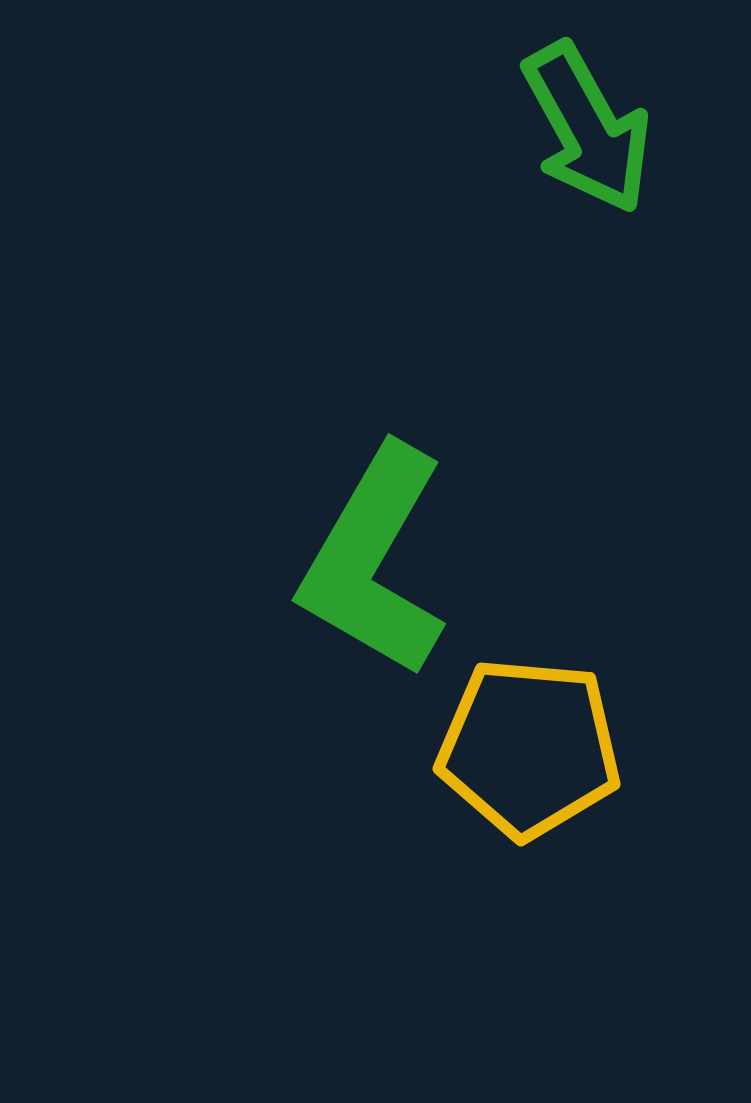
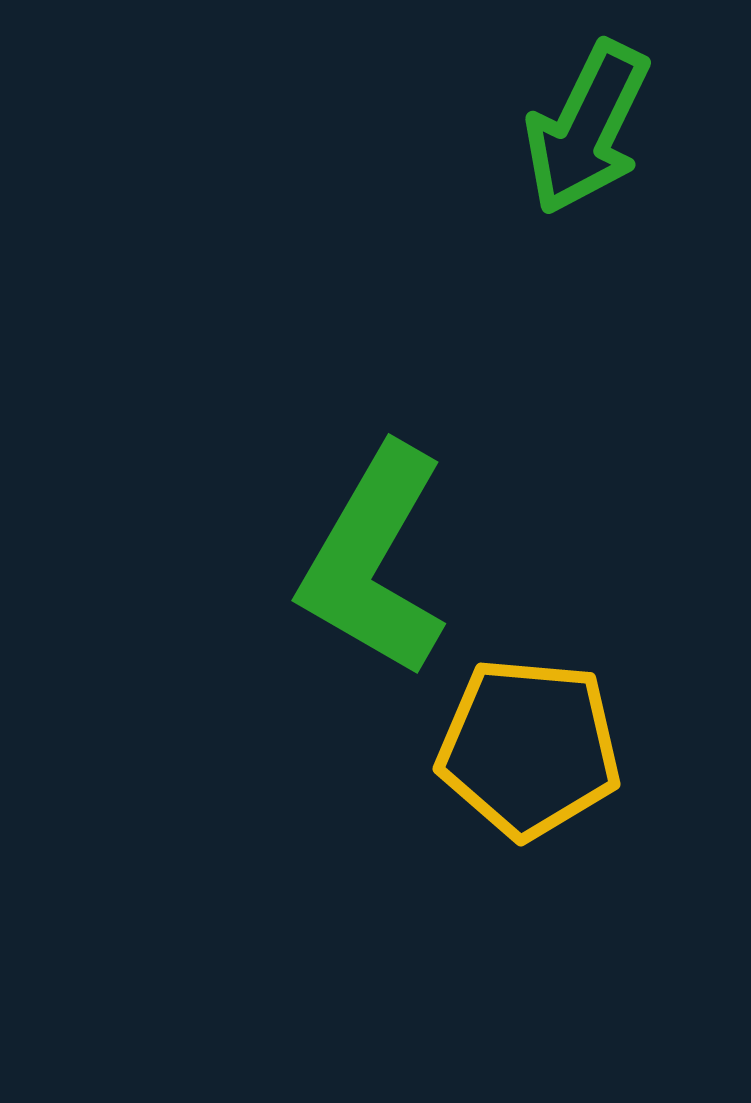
green arrow: rotated 55 degrees clockwise
